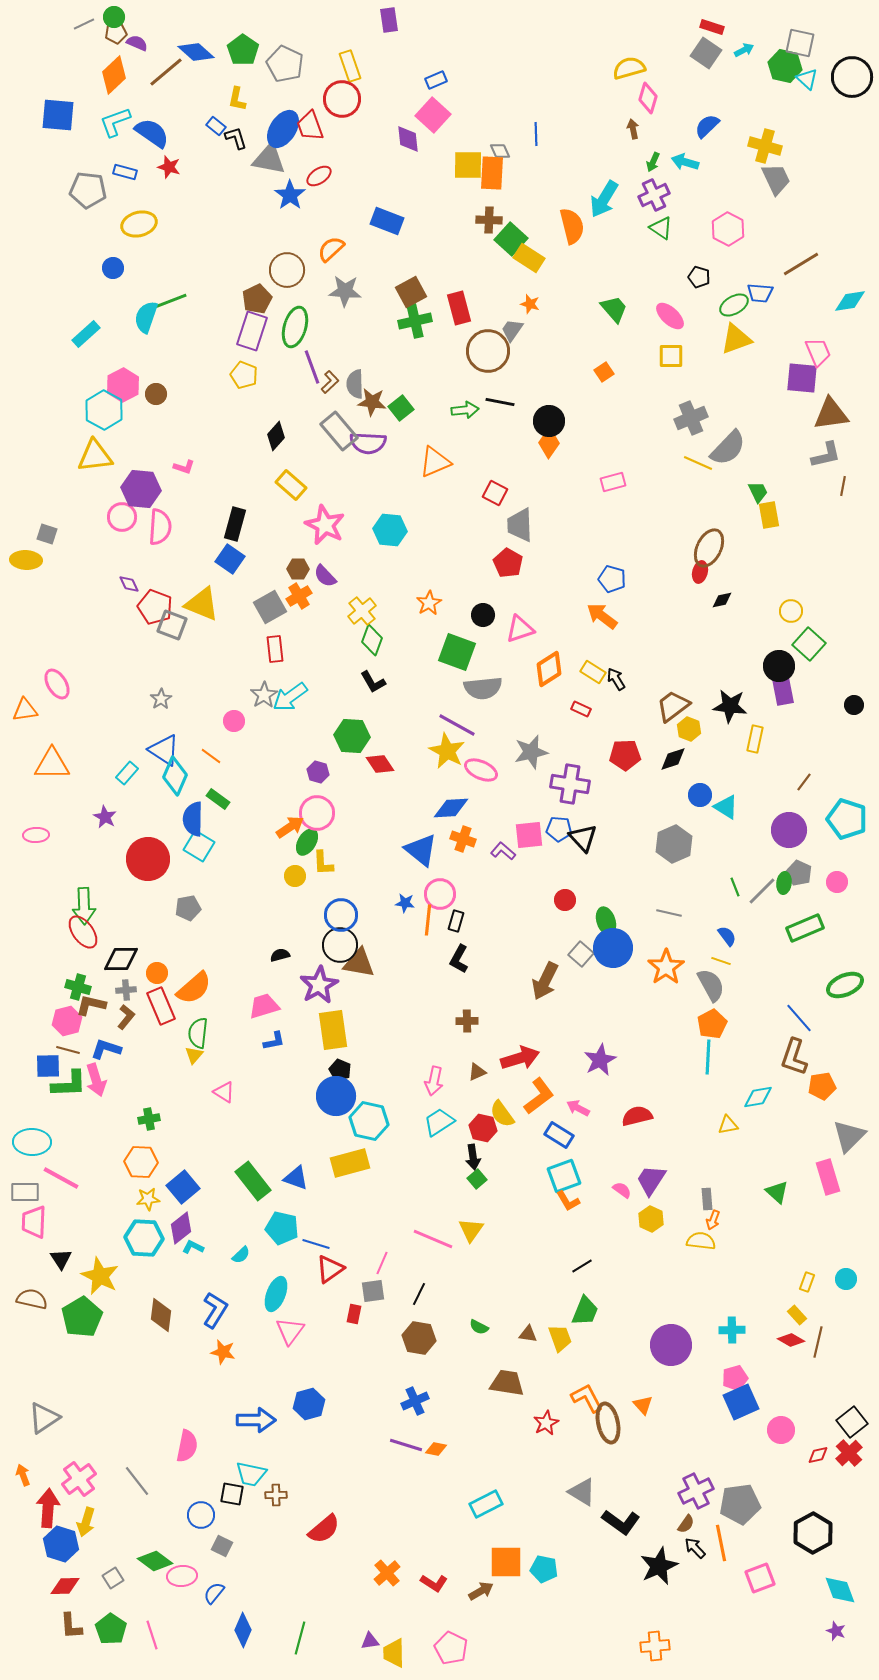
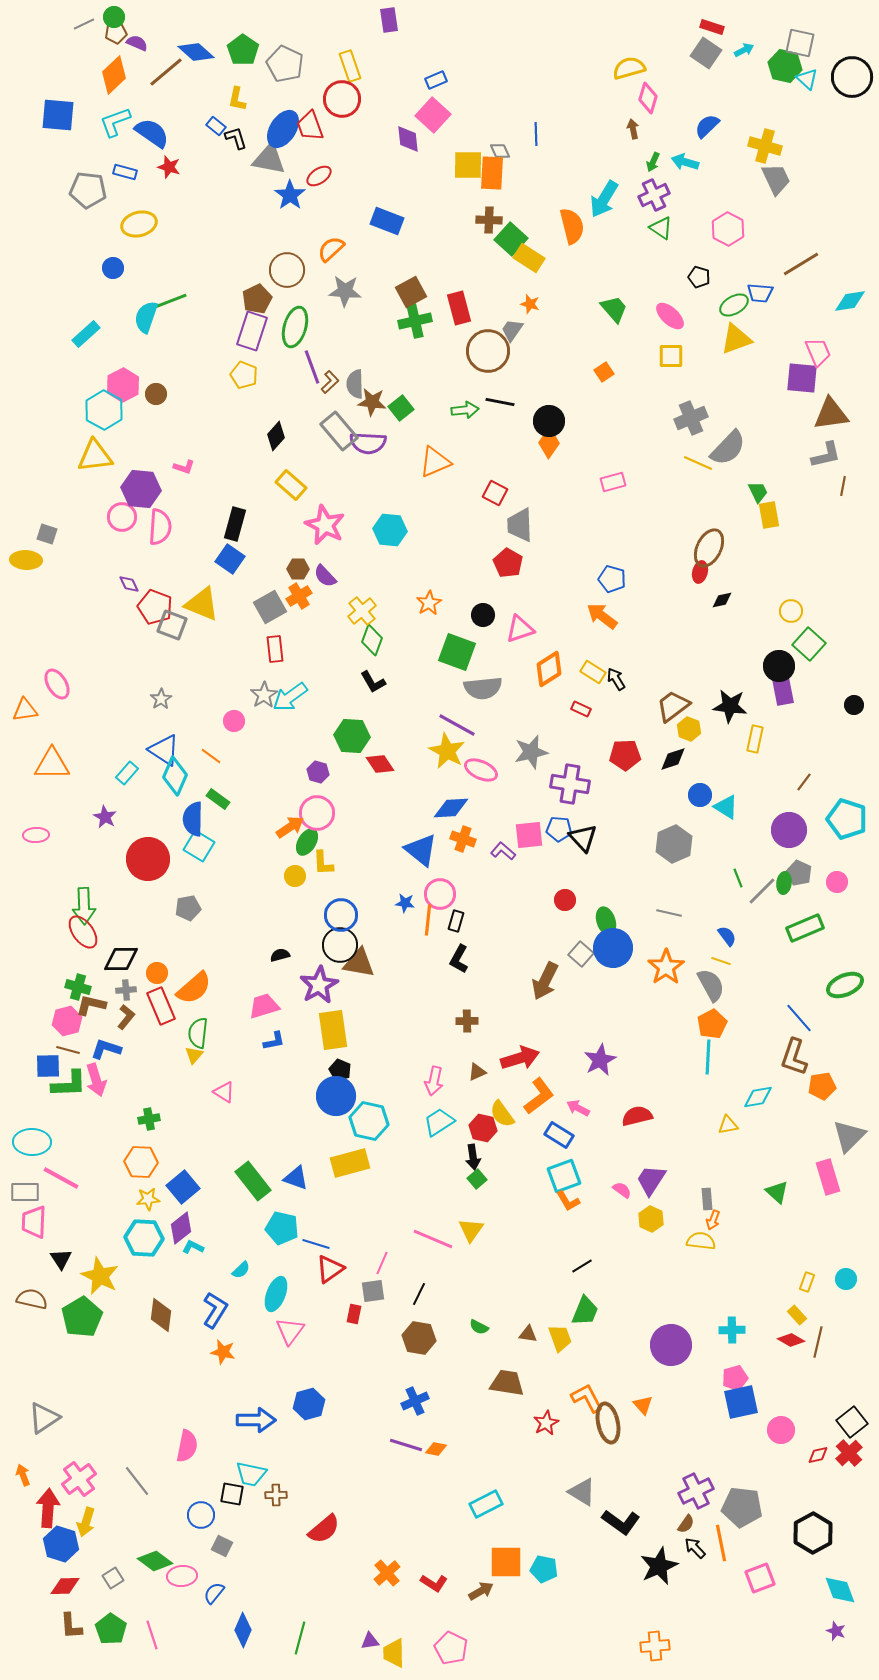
green line at (735, 887): moved 3 px right, 9 px up
cyan semicircle at (241, 1255): moved 15 px down
blue square at (741, 1402): rotated 12 degrees clockwise
gray pentagon at (740, 1504): moved 2 px right, 3 px down; rotated 15 degrees clockwise
